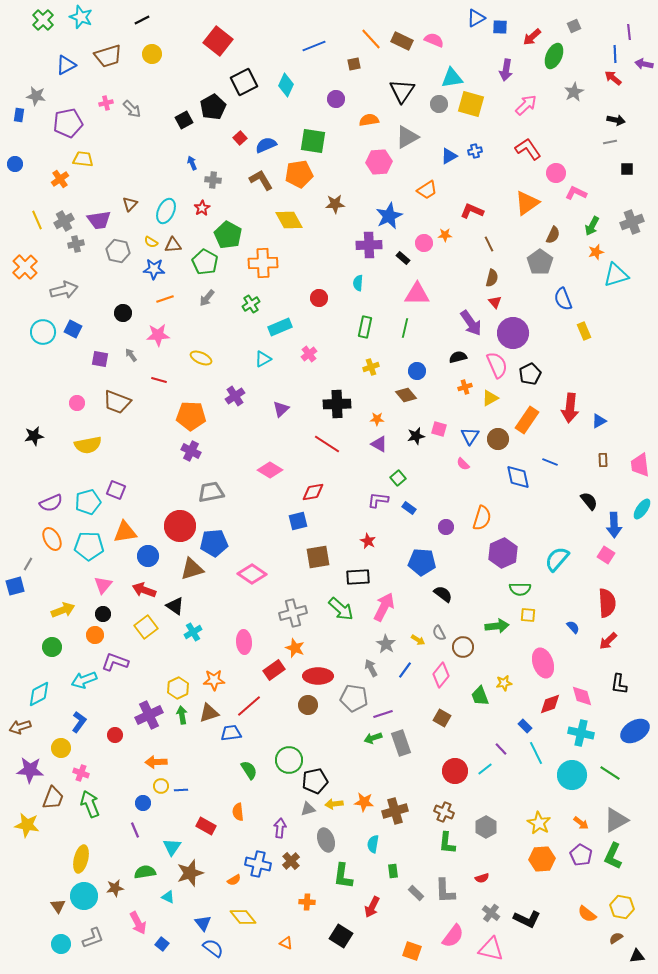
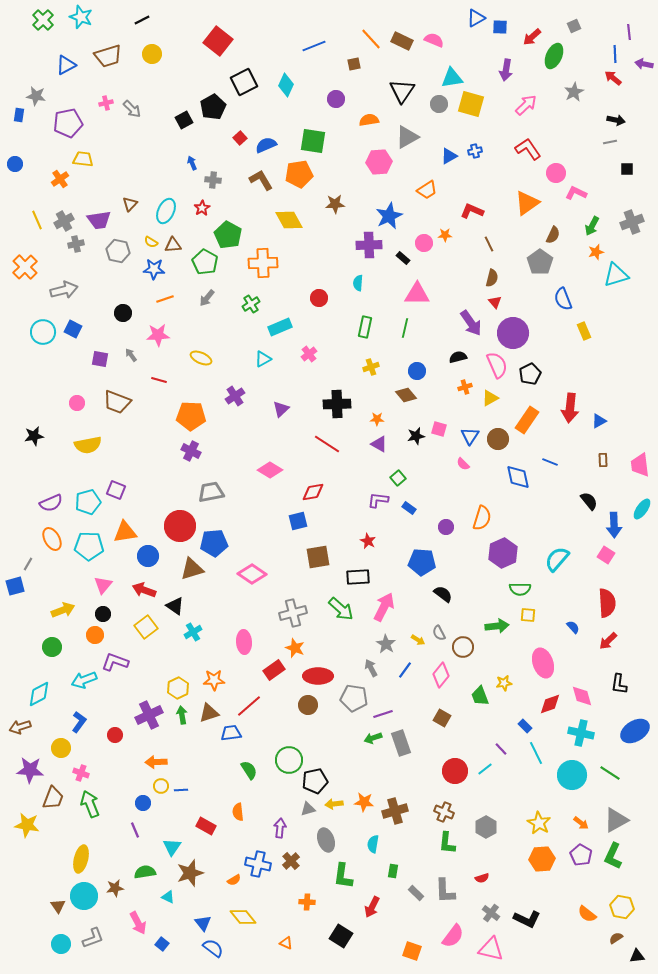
green rectangle at (393, 871): rotated 16 degrees clockwise
